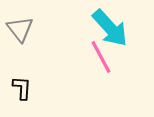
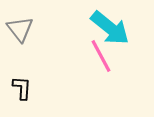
cyan arrow: rotated 9 degrees counterclockwise
pink line: moved 1 px up
